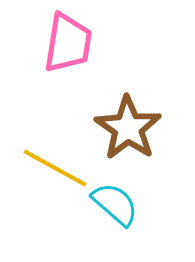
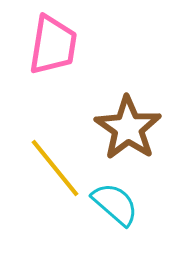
pink trapezoid: moved 15 px left, 2 px down
yellow line: rotated 22 degrees clockwise
